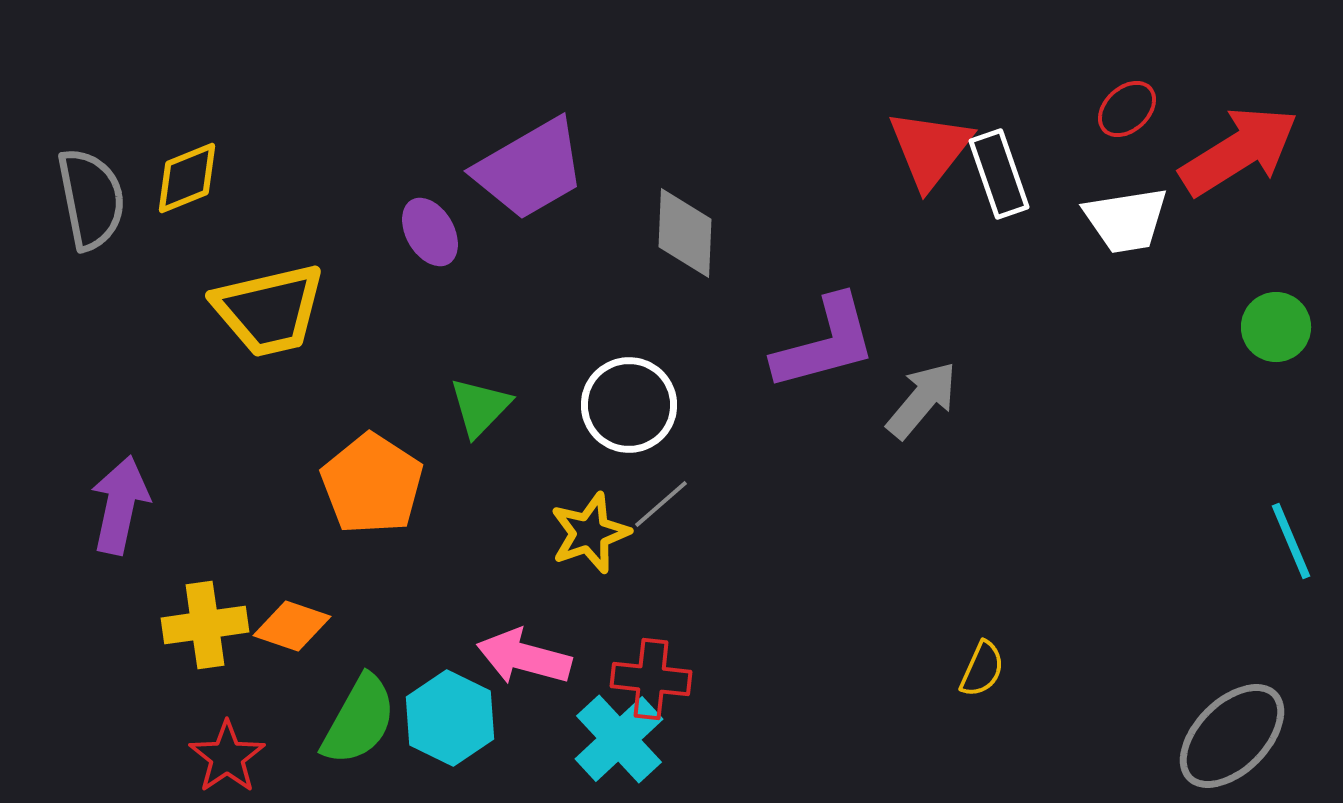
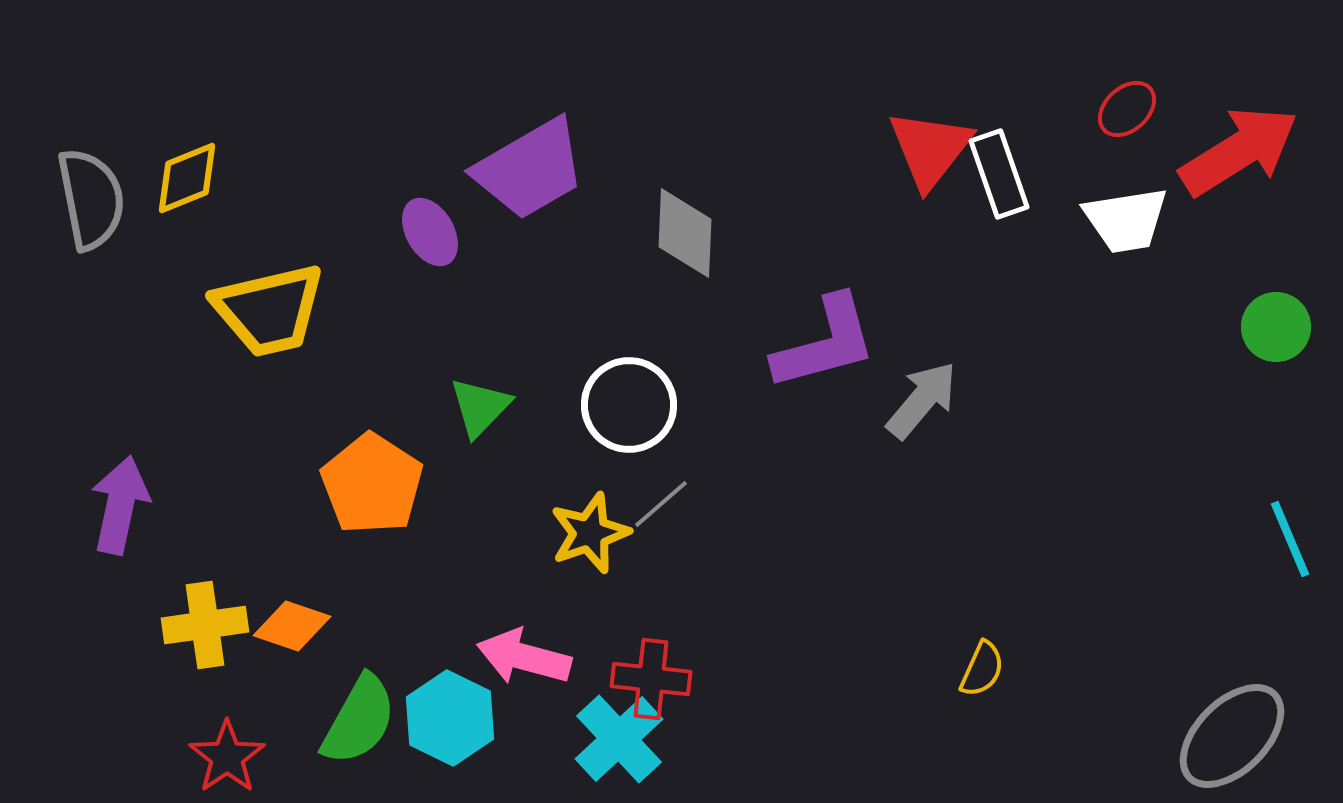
cyan line: moved 1 px left, 2 px up
